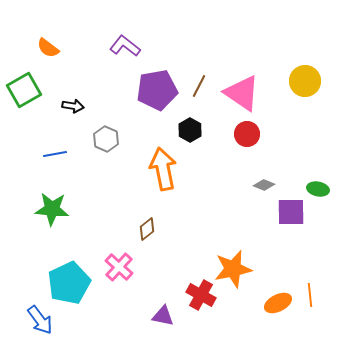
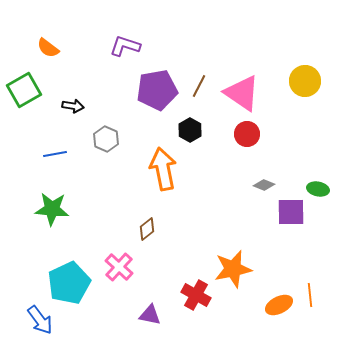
purple L-shape: rotated 20 degrees counterclockwise
red cross: moved 5 px left
orange ellipse: moved 1 px right, 2 px down
purple triangle: moved 13 px left, 1 px up
